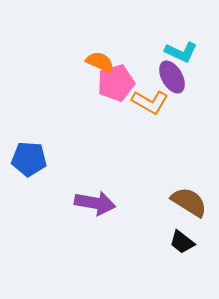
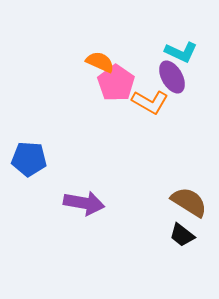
pink pentagon: rotated 21 degrees counterclockwise
purple arrow: moved 11 px left
black trapezoid: moved 7 px up
